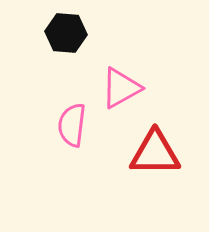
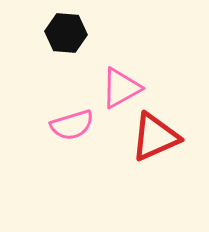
pink semicircle: rotated 114 degrees counterclockwise
red triangle: moved 16 px up; rotated 24 degrees counterclockwise
